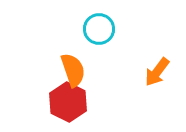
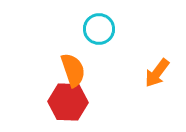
orange arrow: moved 1 px down
red hexagon: rotated 24 degrees counterclockwise
